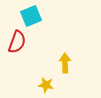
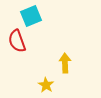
red semicircle: moved 1 px up; rotated 140 degrees clockwise
yellow star: rotated 21 degrees clockwise
